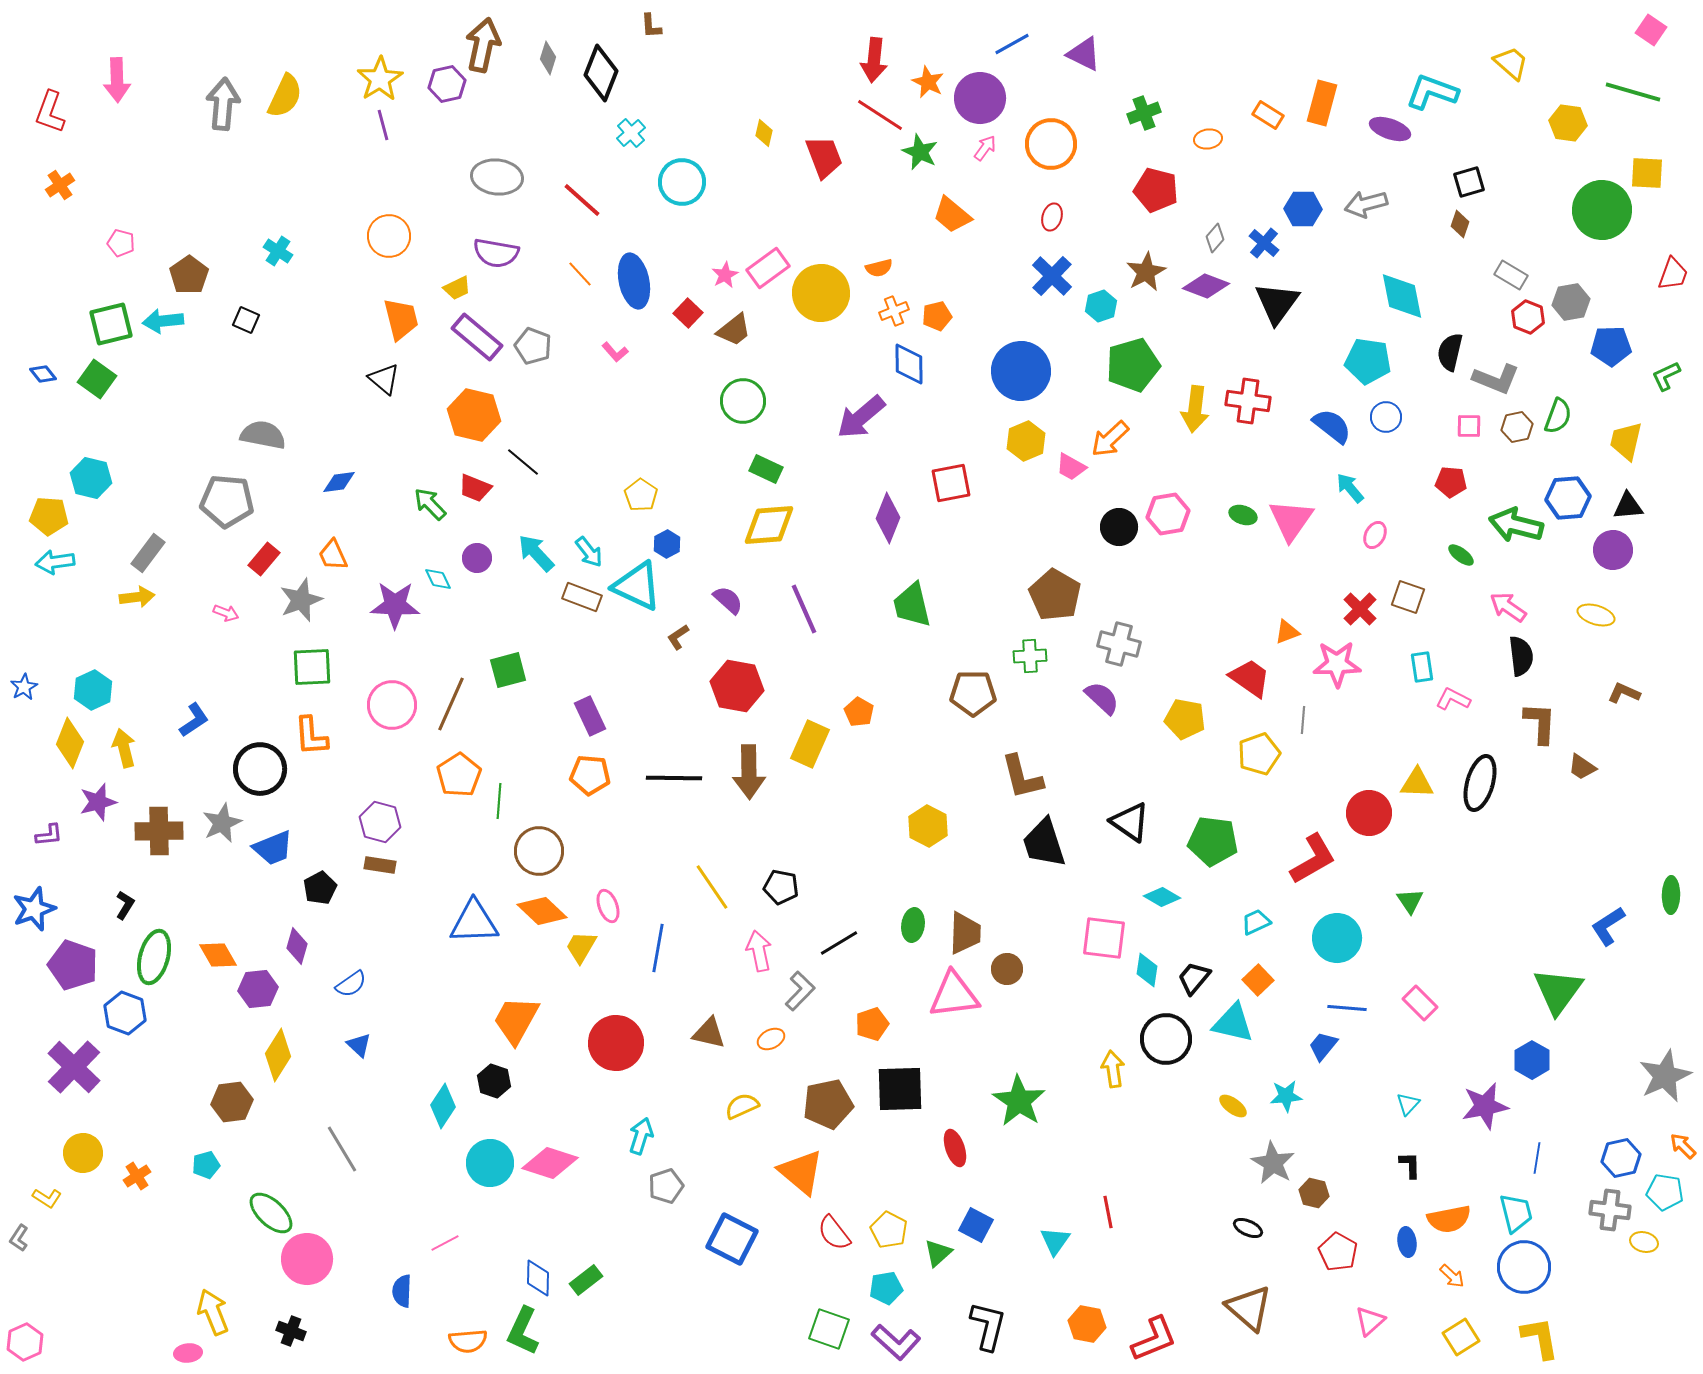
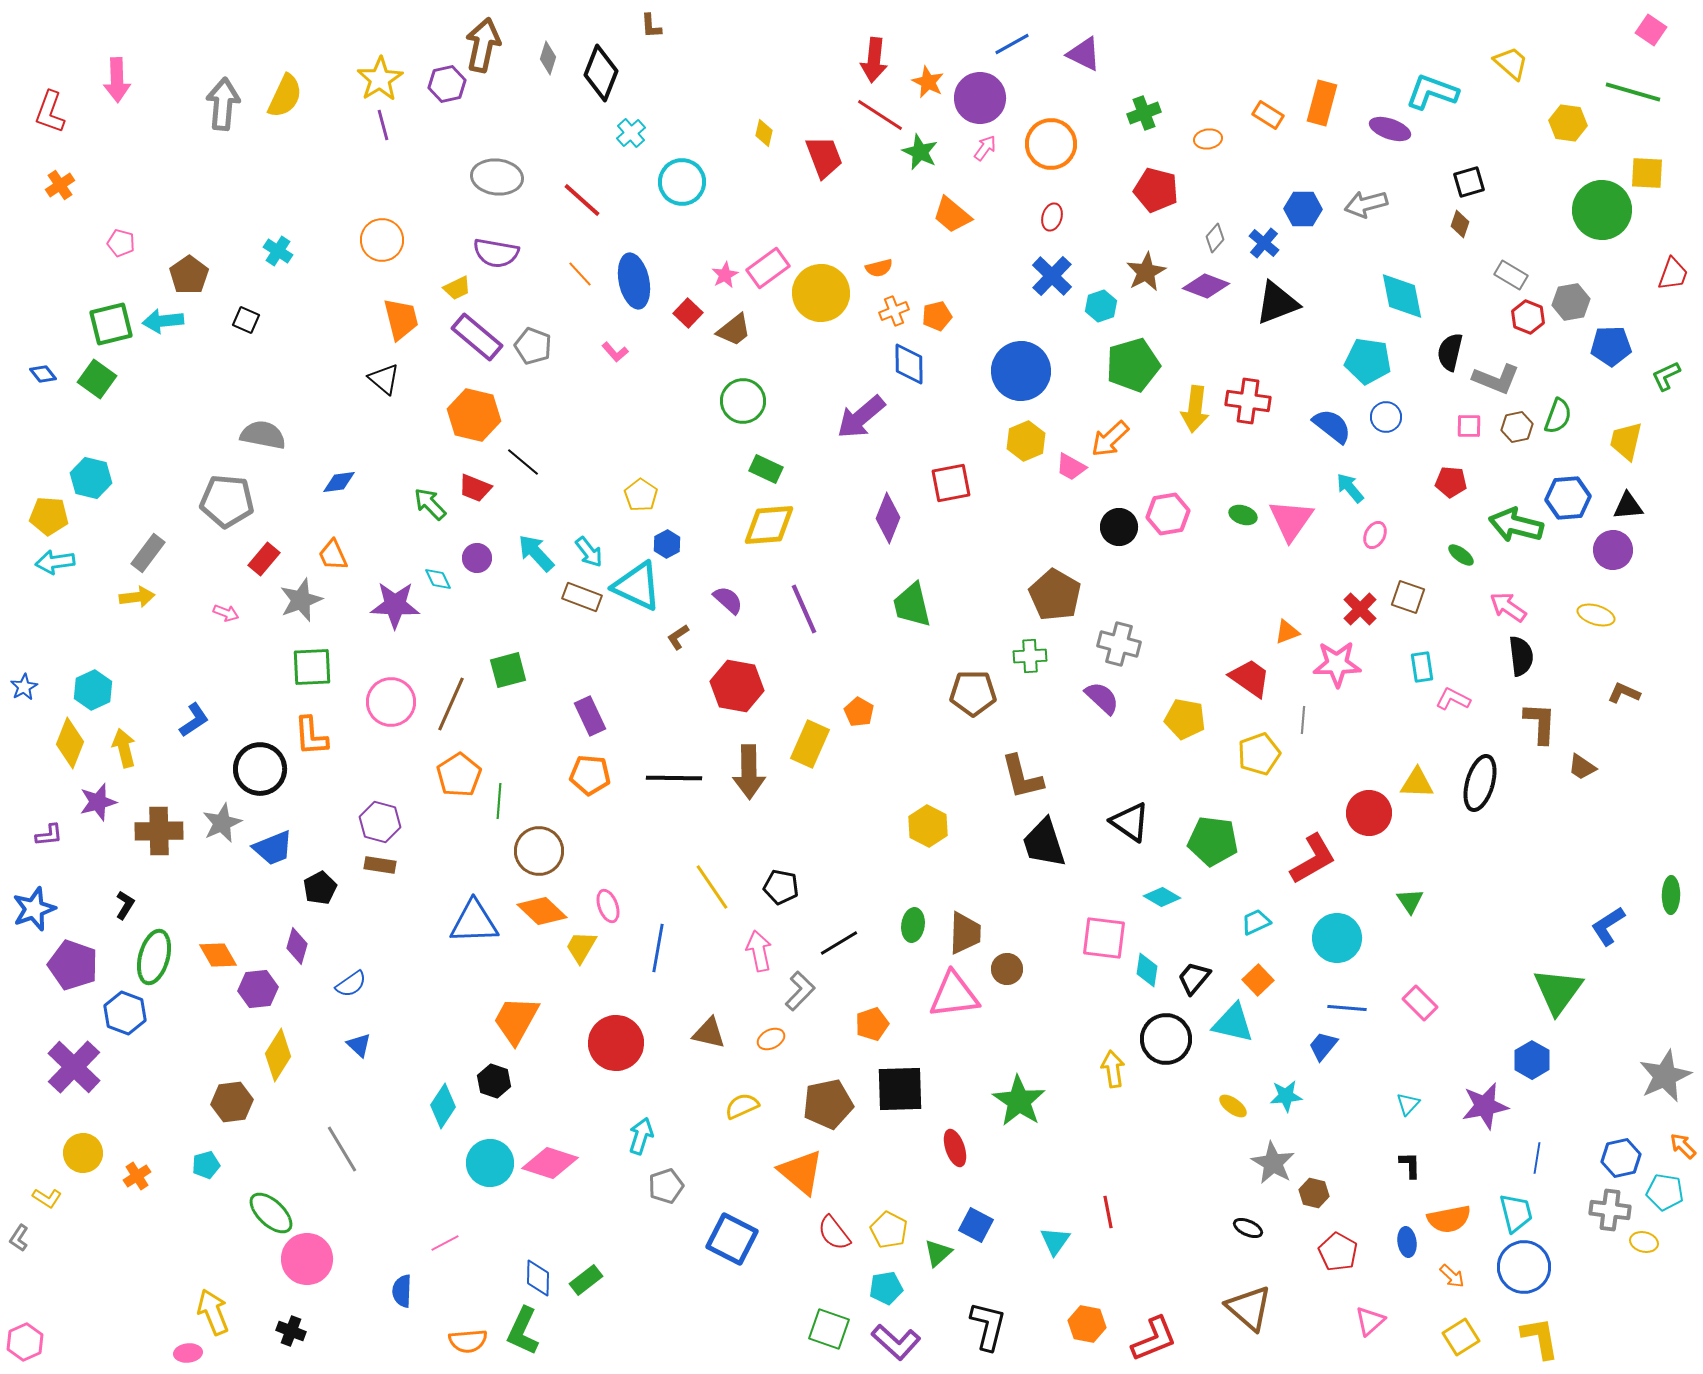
orange circle at (389, 236): moved 7 px left, 4 px down
black triangle at (1277, 303): rotated 33 degrees clockwise
pink circle at (392, 705): moved 1 px left, 3 px up
